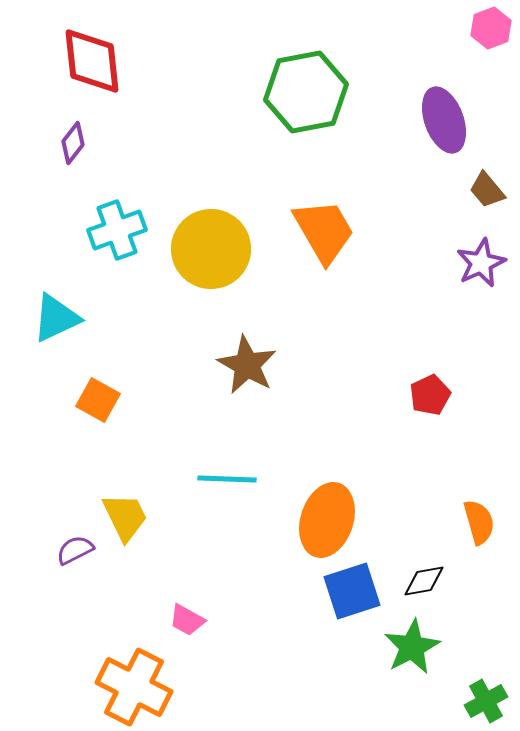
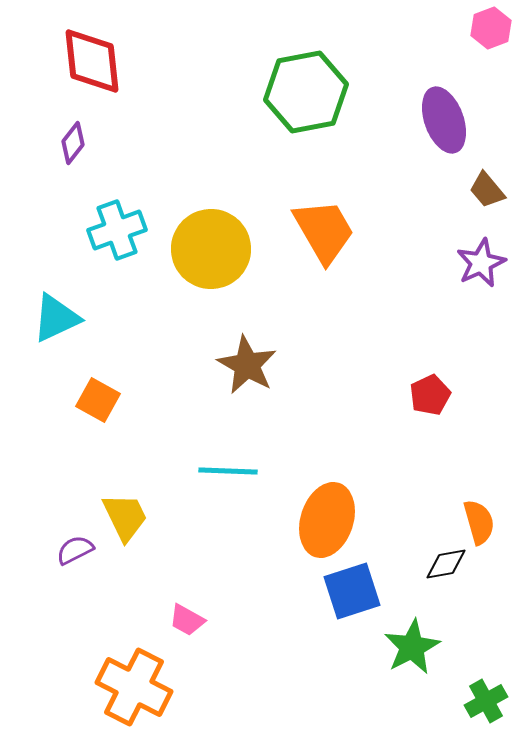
cyan line: moved 1 px right, 8 px up
black diamond: moved 22 px right, 17 px up
